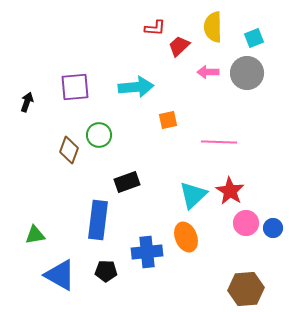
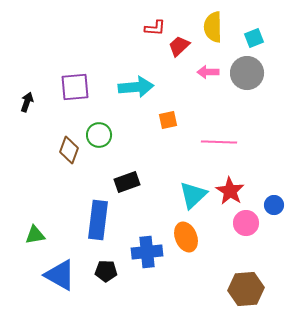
blue circle: moved 1 px right, 23 px up
